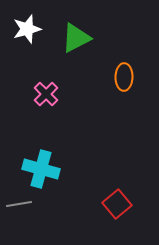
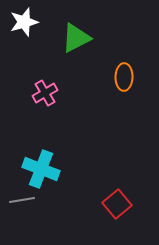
white star: moved 3 px left, 7 px up
pink cross: moved 1 px left, 1 px up; rotated 15 degrees clockwise
cyan cross: rotated 6 degrees clockwise
gray line: moved 3 px right, 4 px up
